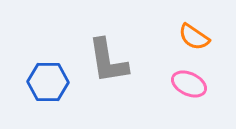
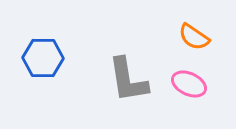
gray L-shape: moved 20 px right, 19 px down
blue hexagon: moved 5 px left, 24 px up
